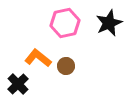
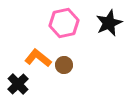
pink hexagon: moved 1 px left
brown circle: moved 2 px left, 1 px up
